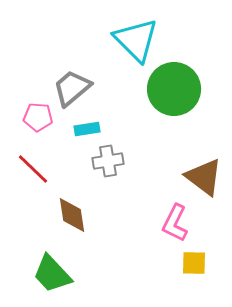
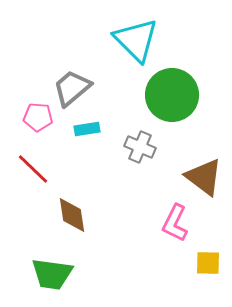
green circle: moved 2 px left, 6 px down
gray cross: moved 32 px right, 14 px up; rotated 32 degrees clockwise
yellow square: moved 14 px right
green trapezoid: rotated 39 degrees counterclockwise
